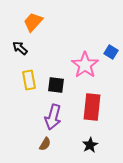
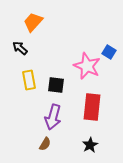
blue square: moved 2 px left
pink star: moved 2 px right, 1 px down; rotated 12 degrees counterclockwise
